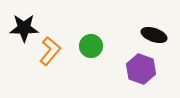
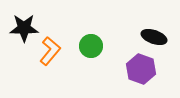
black ellipse: moved 2 px down
